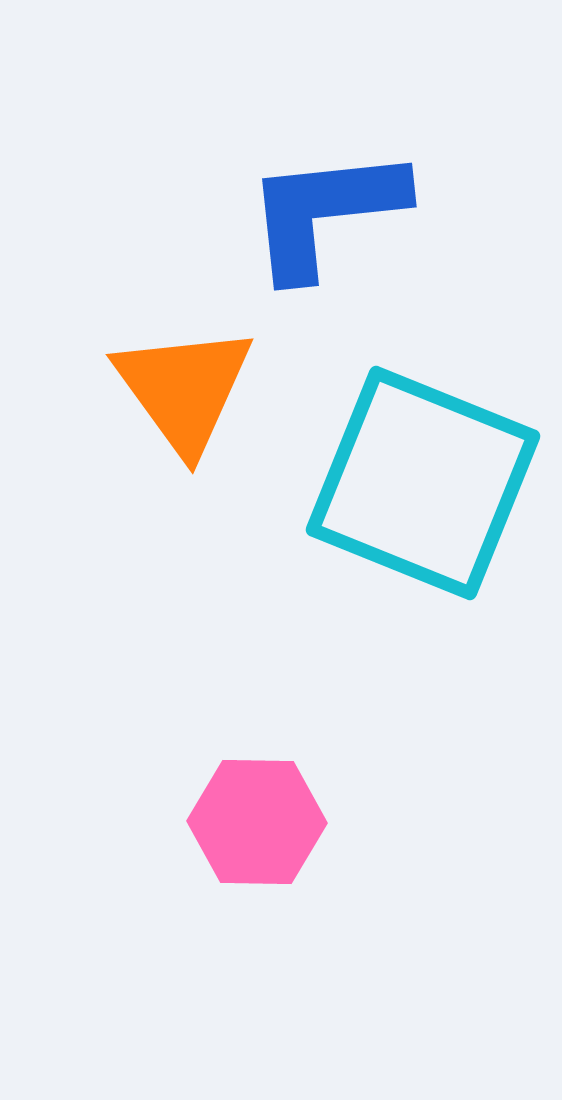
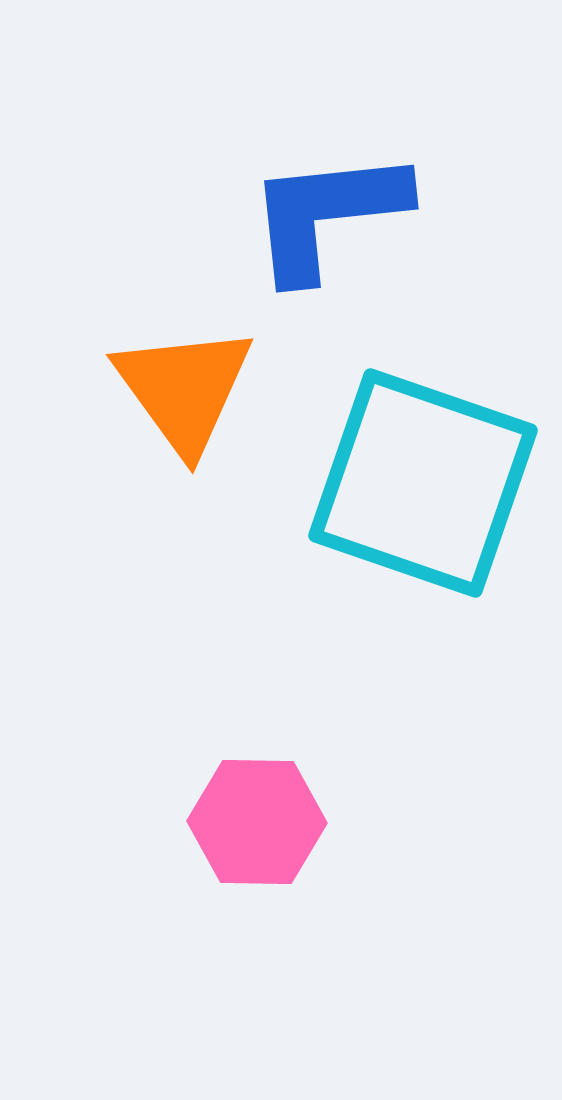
blue L-shape: moved 2 px right, 2 px down
cyan square: rotated 3 degrees counterclockwise
